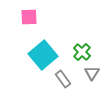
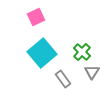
pink square: moved 7 px right; rotated 24 degrees counterclockwise
cyan square: moved 1 px left, 2 px up
gray triangle: moved 1 px up
